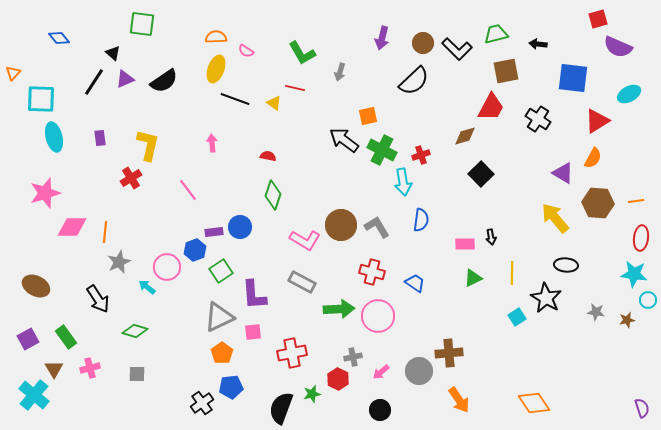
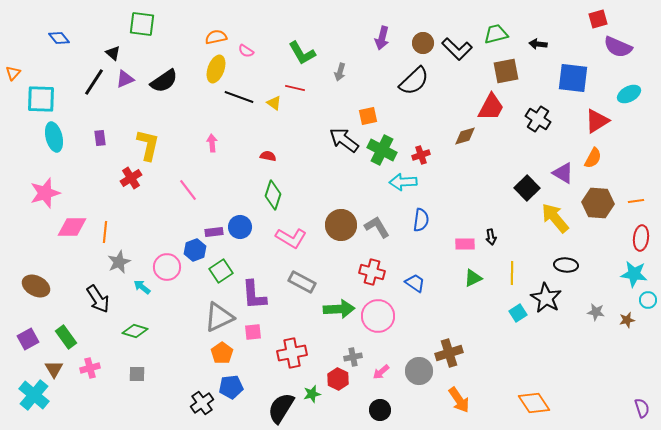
orange semicircle at (216, 37): rotated 10 degrees counterclockwise
black line at (235, 99): moved 4 px right, 2 px up
black square at (481, 174): moved 46 px right, 14 px down
cyan arrow at (403, 182): rotated 96 degrees clockwise
pink L-shape at (305, 240): moved 14 px left, 2 px up
cyan arrow at (147, 287): moved 5 px left
cyan square at (517, 317): moved 1 px right, 4 px up
brown cross at (449, 353): rotated 12 degrees counterclockwise
black semicircle at (281, 408): rotated 12 degrees clockwise
